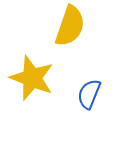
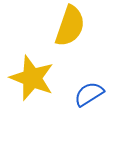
blue semicircle: rotated 36 degrees clockwise
